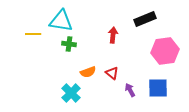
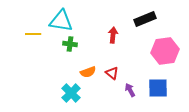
green cross: moved 1 px right
